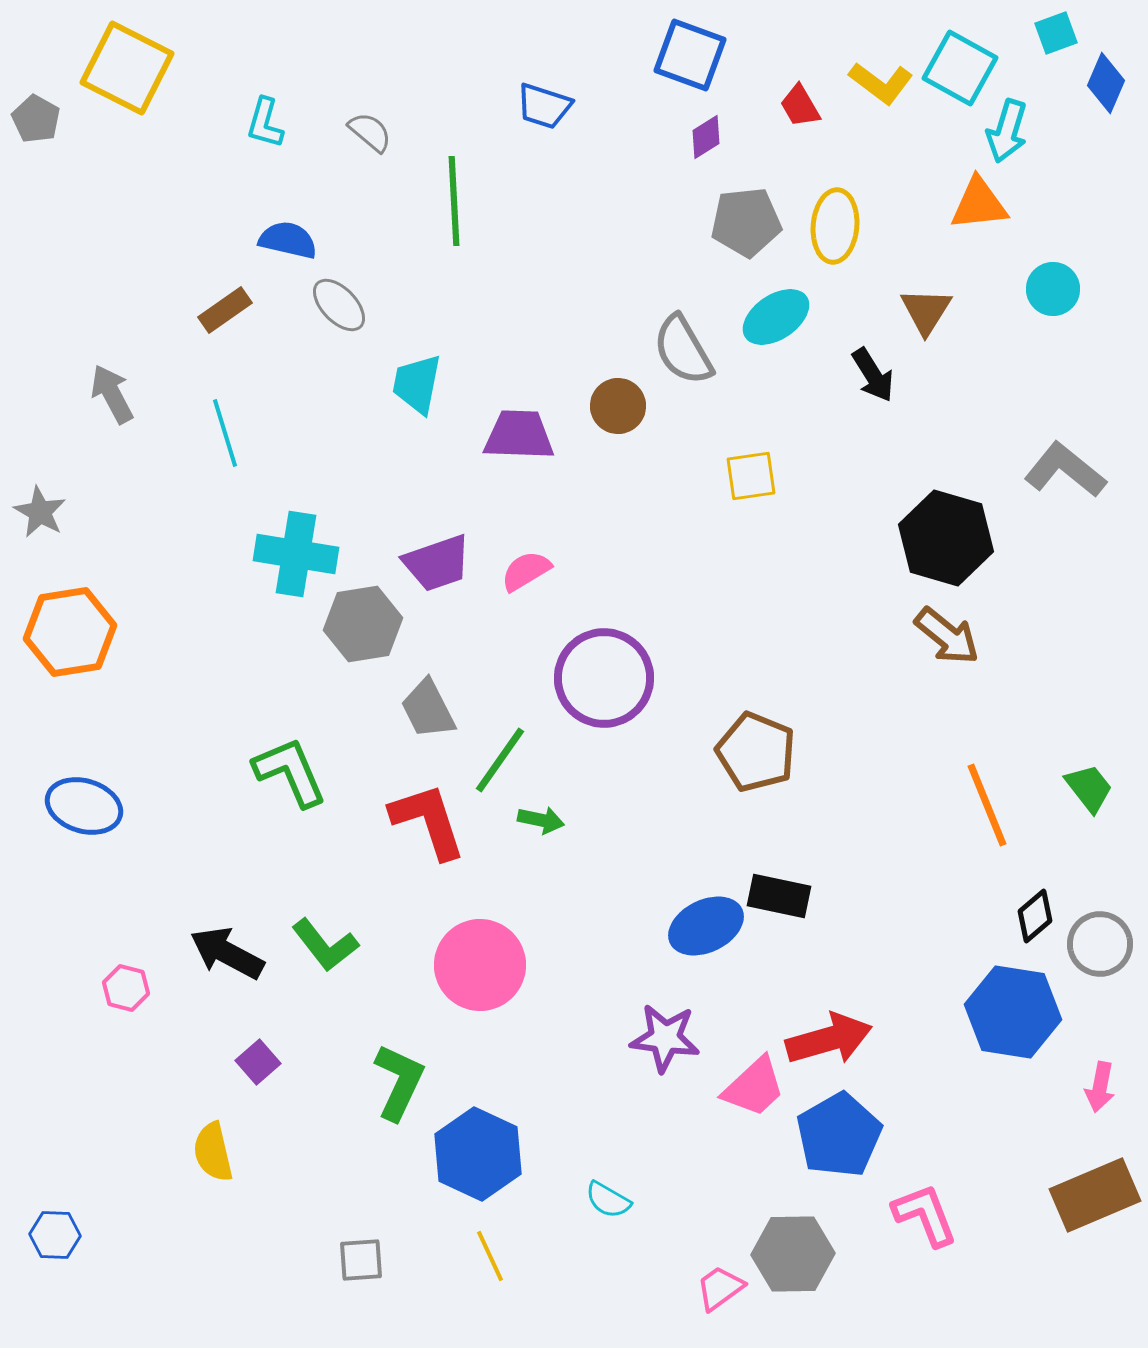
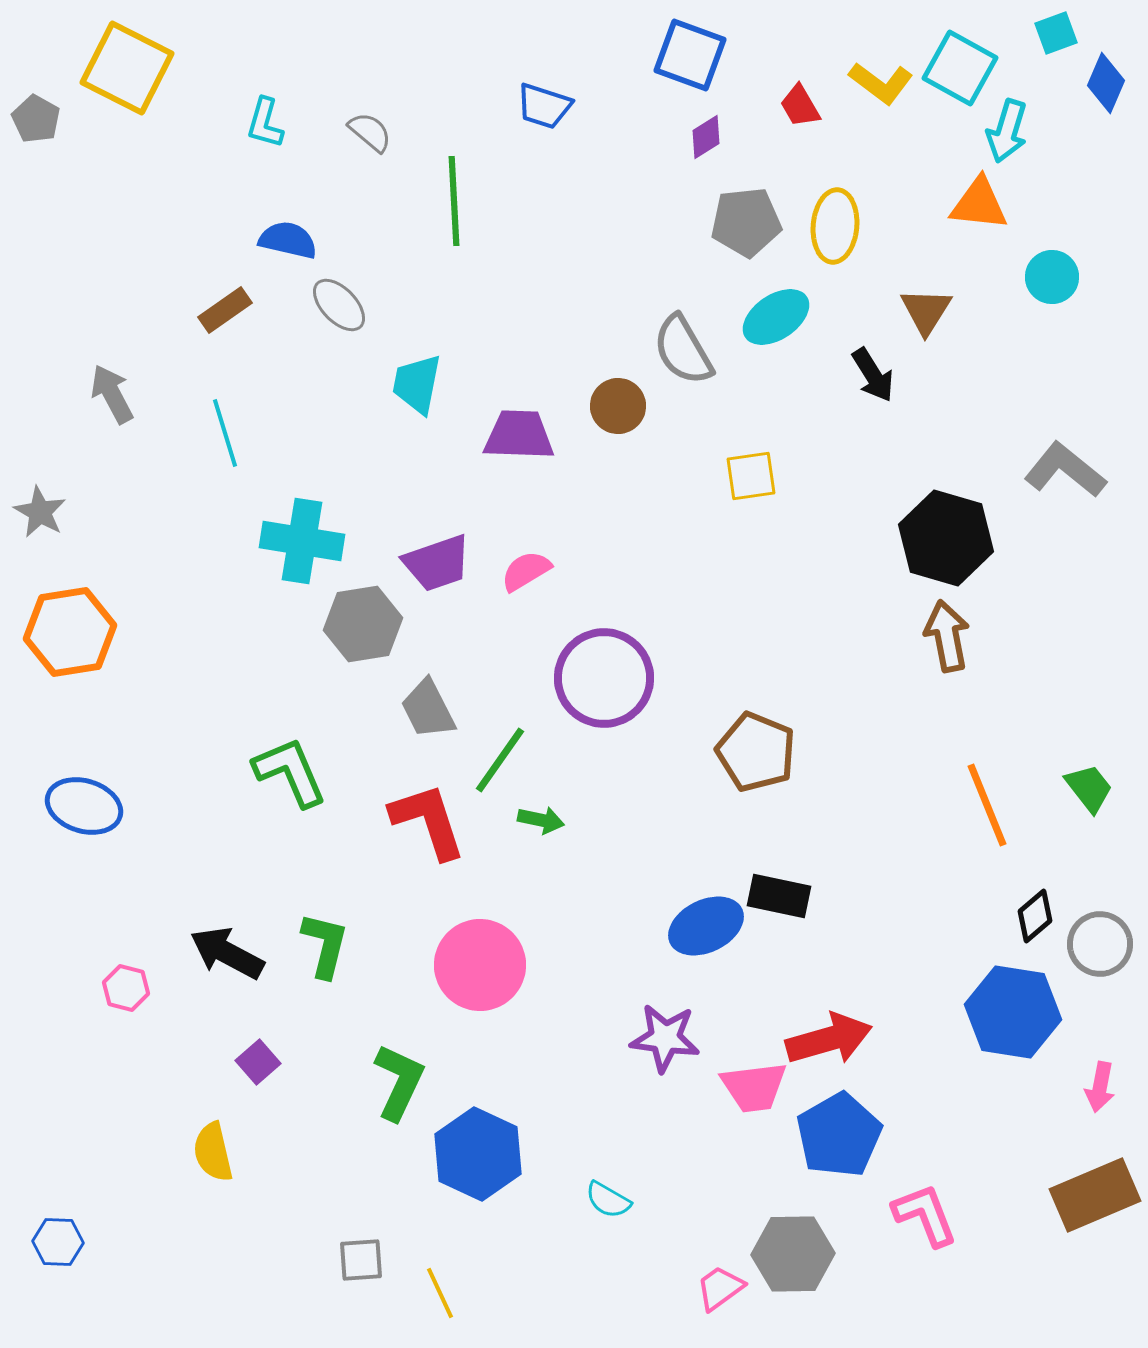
orange triangle at (979, 204): rotated 12 degrees clockwise
cyan circle at (1053, 289): moved 1 px left, 12 px up
cyan cross at (296, 554): moved 6 px right, 13 px up
brown arrow at (947, 636): rotated 140 degrees counterclockwise
green L-shape at (325, 945): rotated 128 degrees counterclockwise
pink trapezoid at (754, 1087): rotated 36 degrees clockwise
blue hexagon at (55, 1235): moved 3 px right, 7 px down
yellow line at (490, 1256): moved 50 px left, 37 px down
